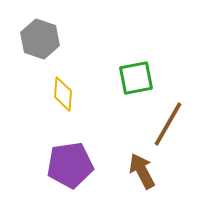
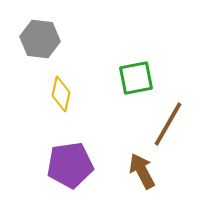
gray hexagon: rotated 12 degrees counterclockwise
yellow diamond: moved 2 px left; rotated 8 degrees clockwise
